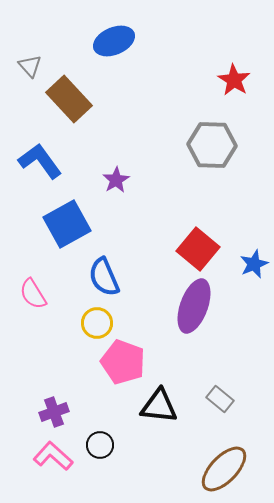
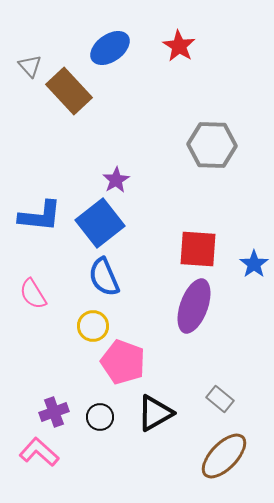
blue ellipse: moved 4 px left, 7 px down; rotated 12 degrees counterclockwise
red star: moved 55 px left, 34 px up
brown rectangle: moved 8 px up
blue L-shape: moved 55 px down; rotated 132 degrees clockwise
blue square: moved 33 px right, 1 px up; rotated 9 degrees counterclockwise
red square: rotated 36 degrees counterclockwise
blue star: rotated 12 degrees counterclockwise
yellow circle: moved 4 px left, 3 px down
black triangle: moved 4 px left, 7 px down; rotated 36 degrees counterclockwise
black circle: moved 28 px up
pink L-shape: moved 14 px left, 4 px up
brown ellipse: moved 13 px up
